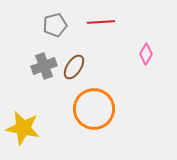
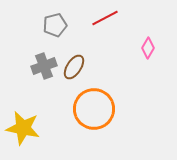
red line: moved 4 px right, 4 px up; rotated 24 degrees counterclockwise
pink diamond: moved 2 px right, 6 px up
